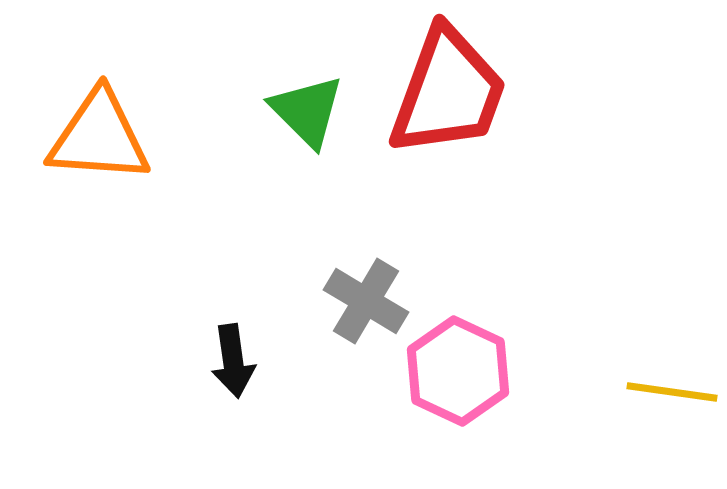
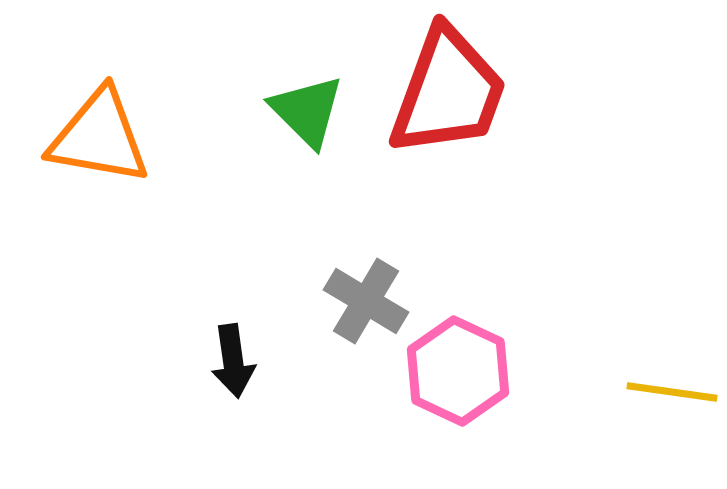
orange triangle: rotated 6 degrees clockwise
